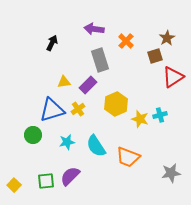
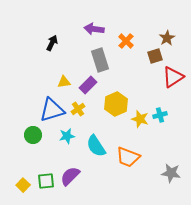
cyan star: moved 6 px up
gray star: rotated 18 degrees clockwise
yellow square: moved 9 px right
